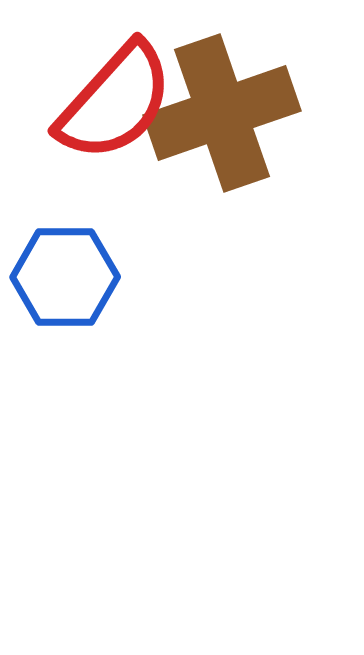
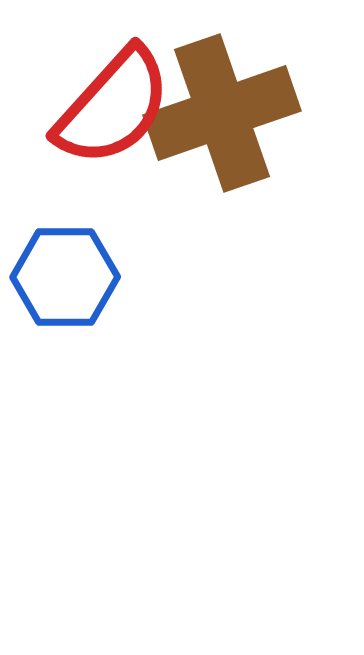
red semicircle: moved 2 px left, 5 px down
